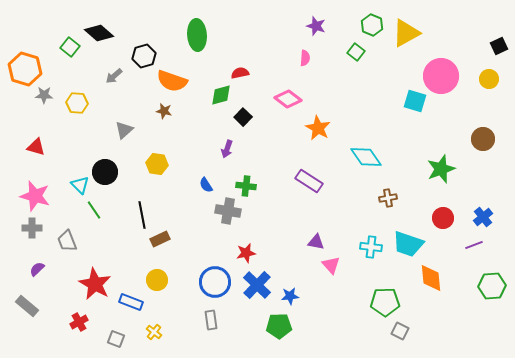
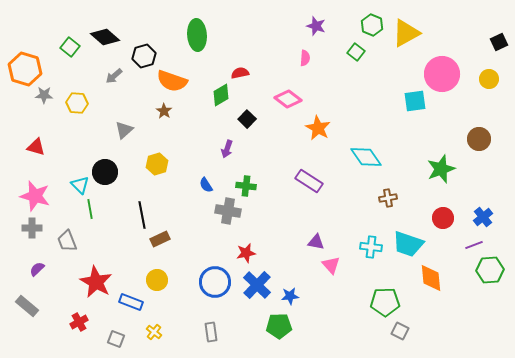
black diamond at (99, 33): moved 6 px right, 4 px down
black square at (499, 46): moved 4 px up
pink circle at (441, 76): moved 1 px right, 2 px up
green diamond at (221, 95): rotated 15 degrees counterclockwise
cyan square at (415, 101): rotated 25 degrees counterclockwise
brown star at (164, 111): rotated 21 degrees clockwise
black square at (243, 117): moved 4 px right, 2 px down
brown circle at (483, 139): moved 4 px left
yellow hexagon at (157, 164): rotated 25 degrees counterclockwise
green line at (94, 210): moved 4 px left, 1 px up; rotated 24 degrees clockwise
red star at (95, 284): moved 1 px right, 2 px up
green hexagon at (492, 286): moved 2 px left, 16 px up
gray rectangle at (211, 320): moved 12 px down
